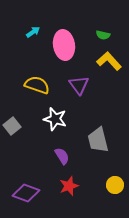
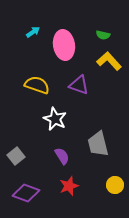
purple triangle: rotated 35 degrees counterclockwise
white star: rotated 10 degrees clockwise
gray square: moved 4 px right, 30 px down
gray trapezoid: moved 4 px down
